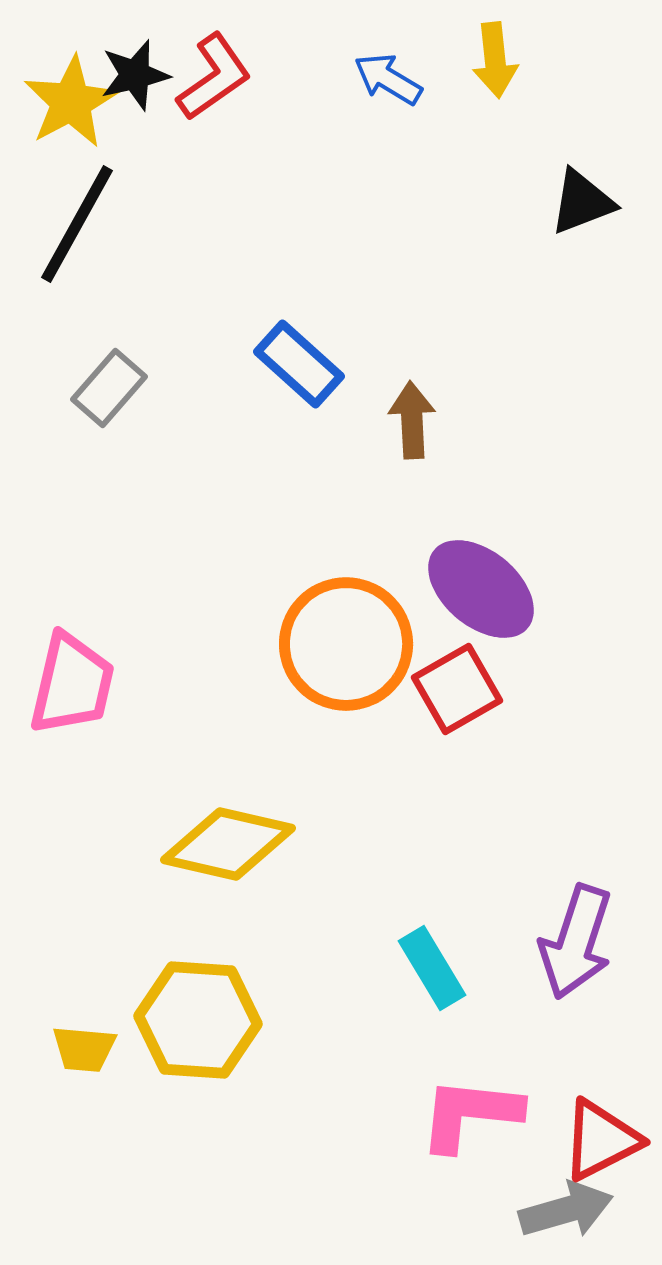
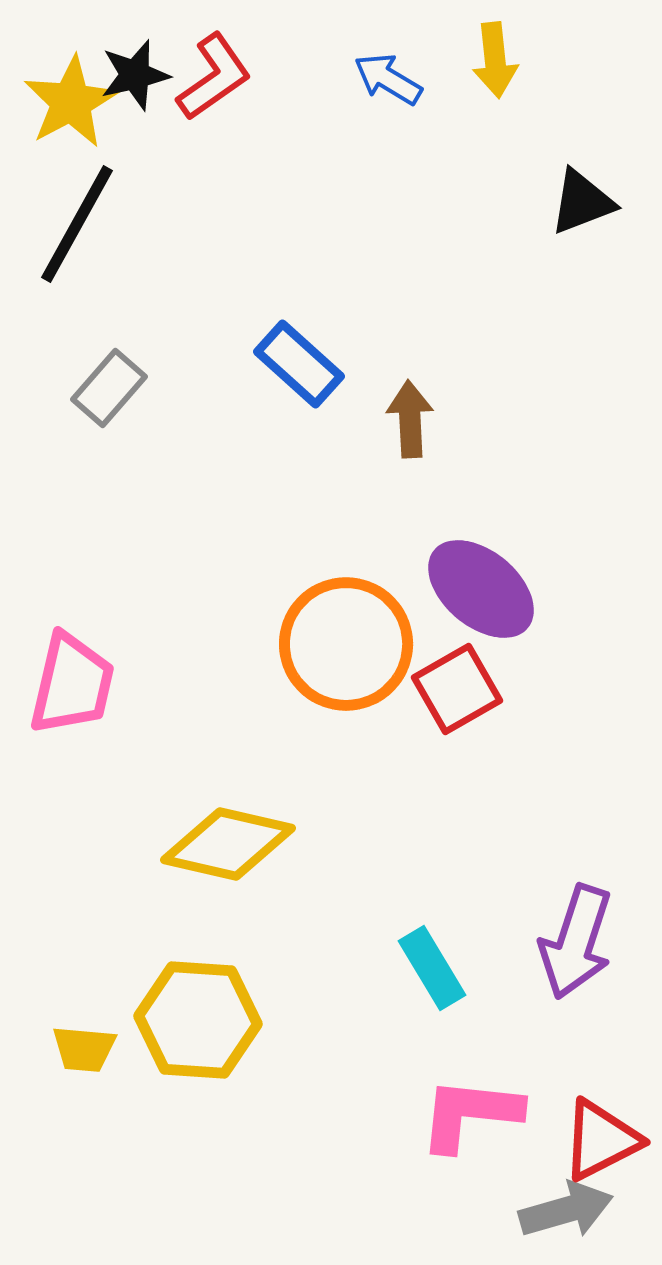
brown arrow: moved 2 px left, 1 px up
